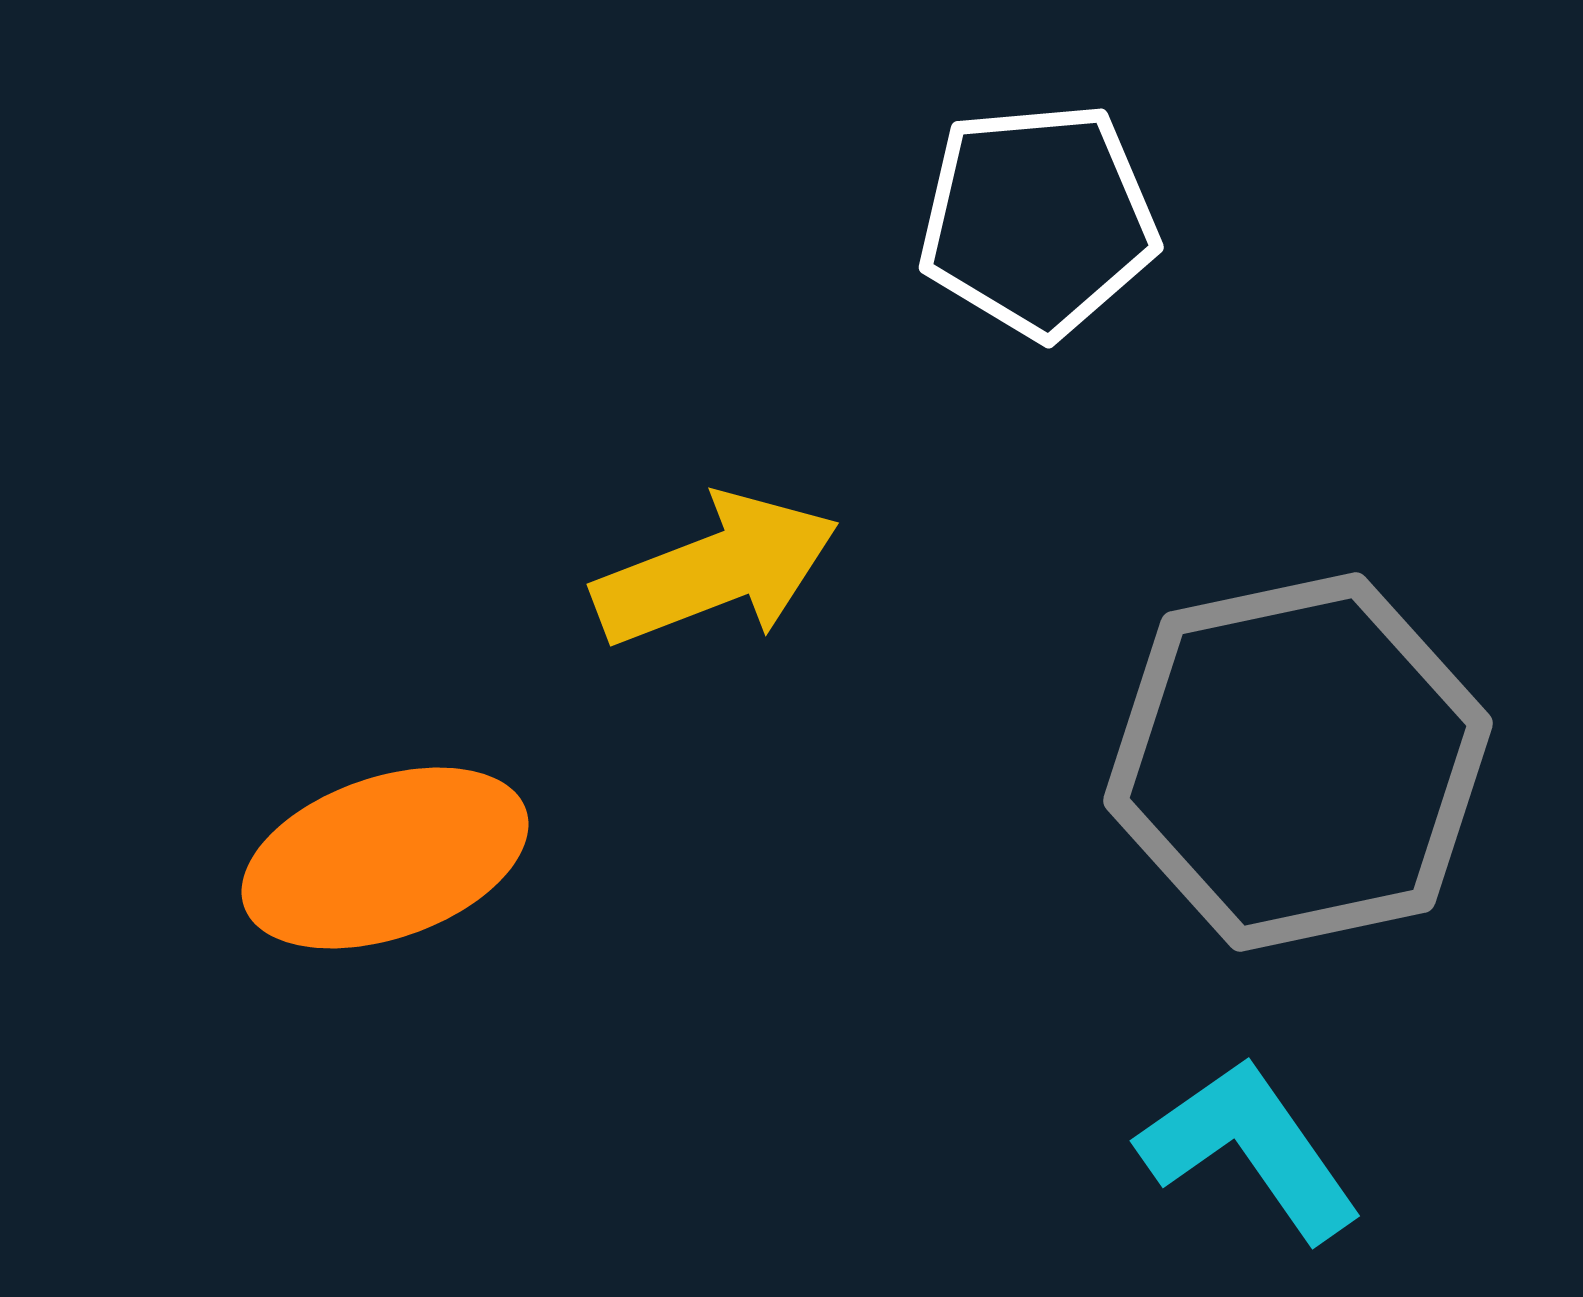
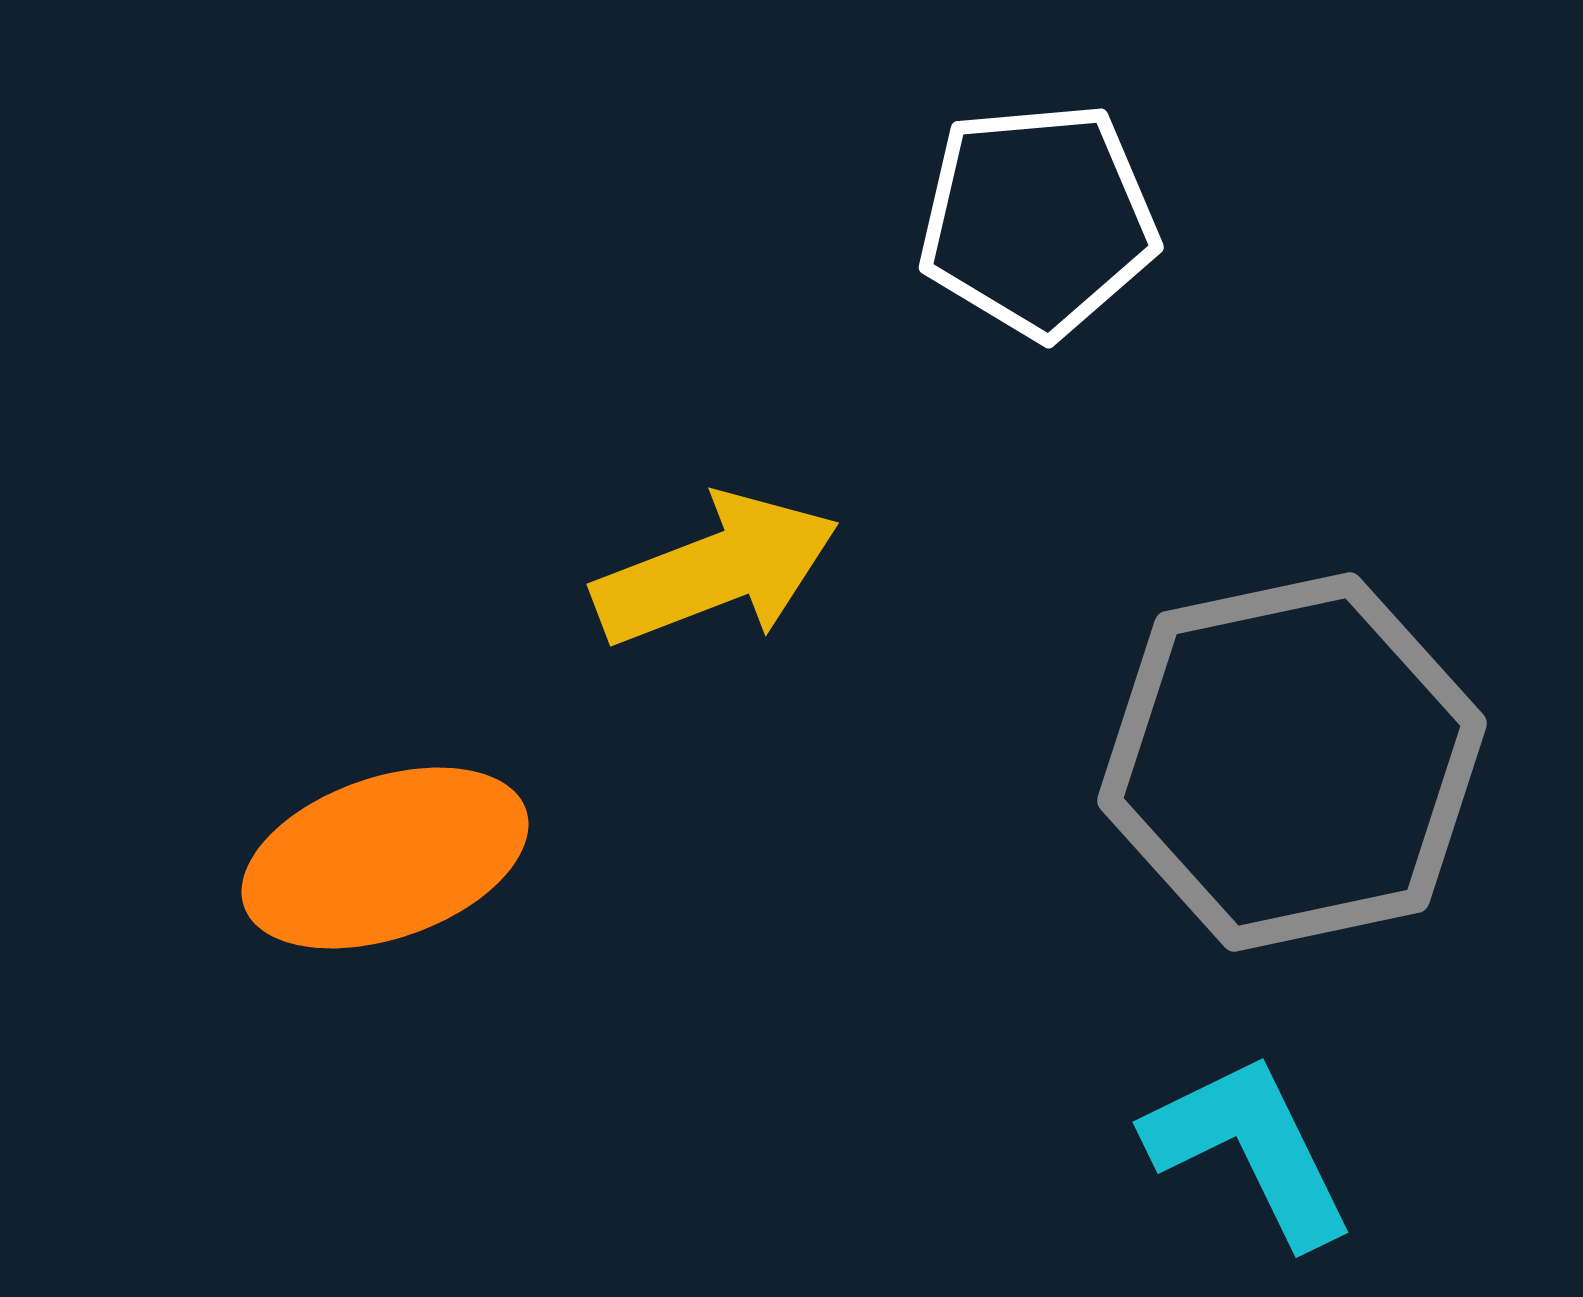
gray hexagon: moved 6 px left
cyan L-shape: rotated 9 degrees clockwise
